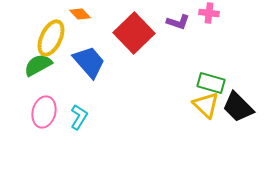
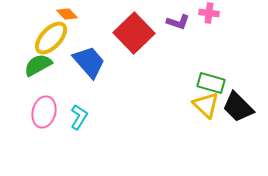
orange diamond: moved 13 px left
yellow ellipse: rotated 18 degrees clockwise
